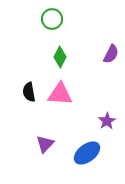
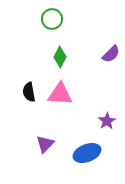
purple semicircle: rotated 18 degrees clockwise
blue ellipse: rotated 16 degrees clockwise
